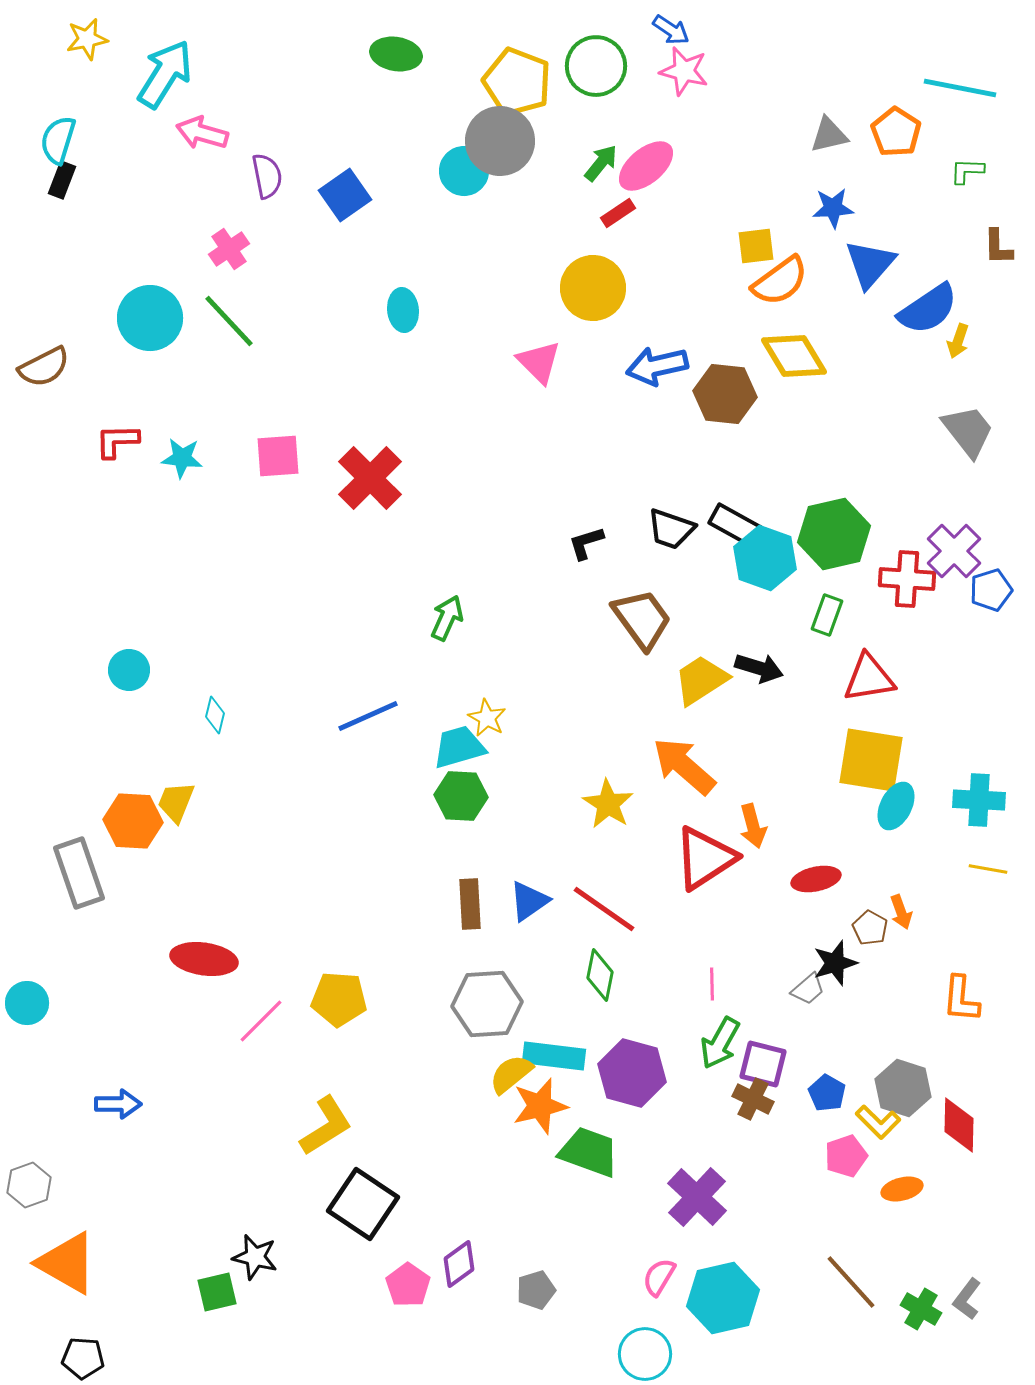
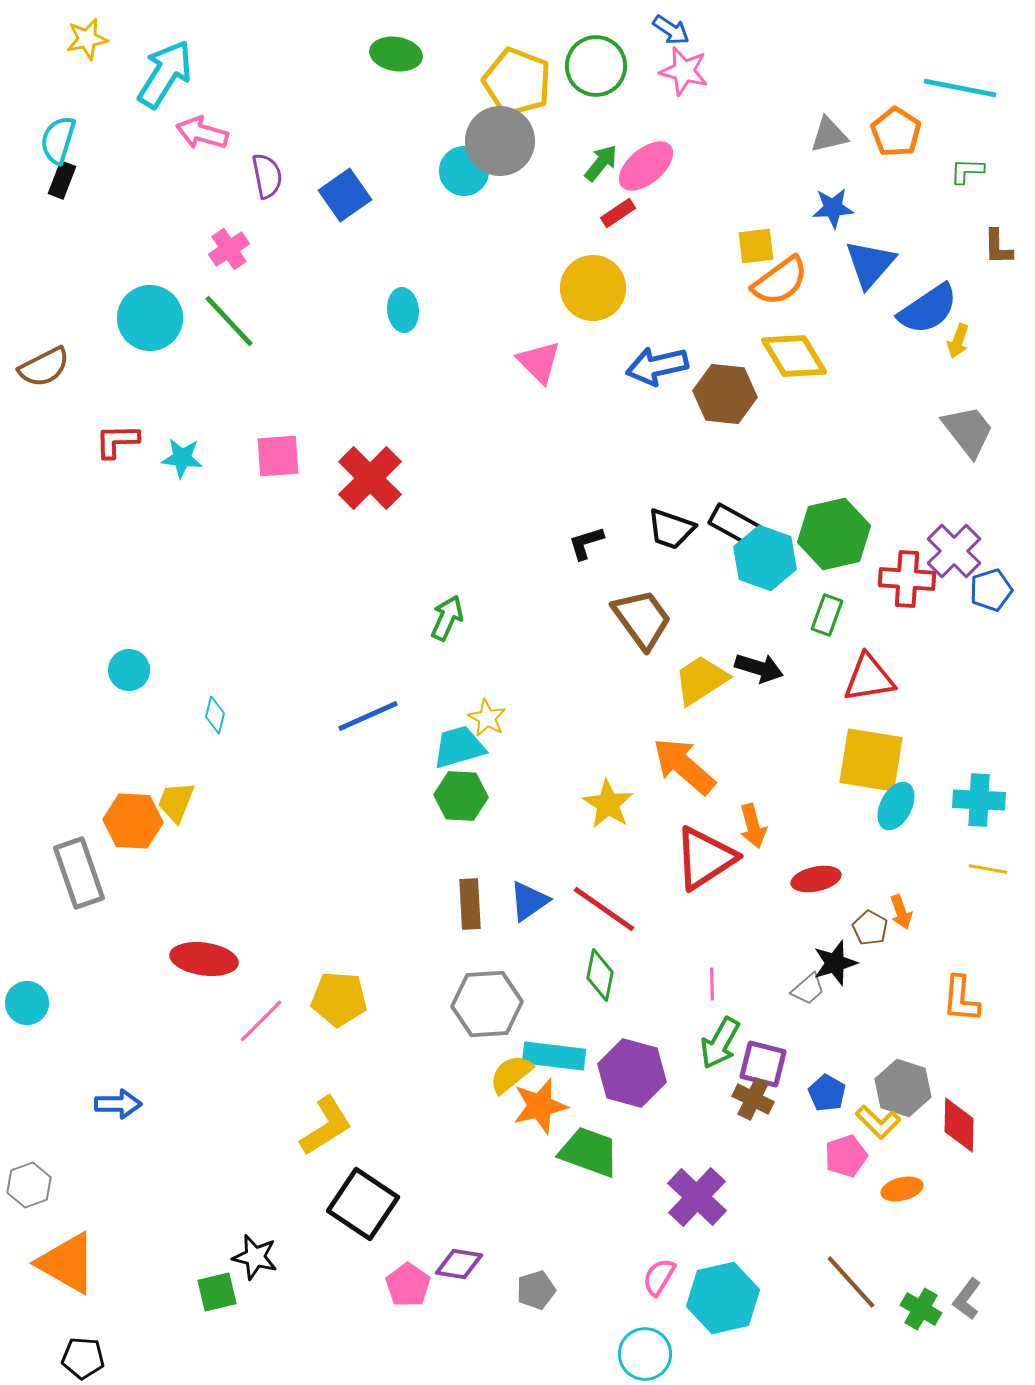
purple diamond at (459, 1264): rotated 45 degrees clockwise
